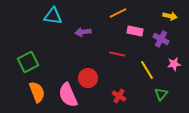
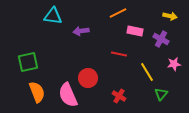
purple arrow: moved 2 px left, 1 px up
red line: moved 2 px right
green square: rotated 15 degrees clockwise
yellow line: moved 2 px down
